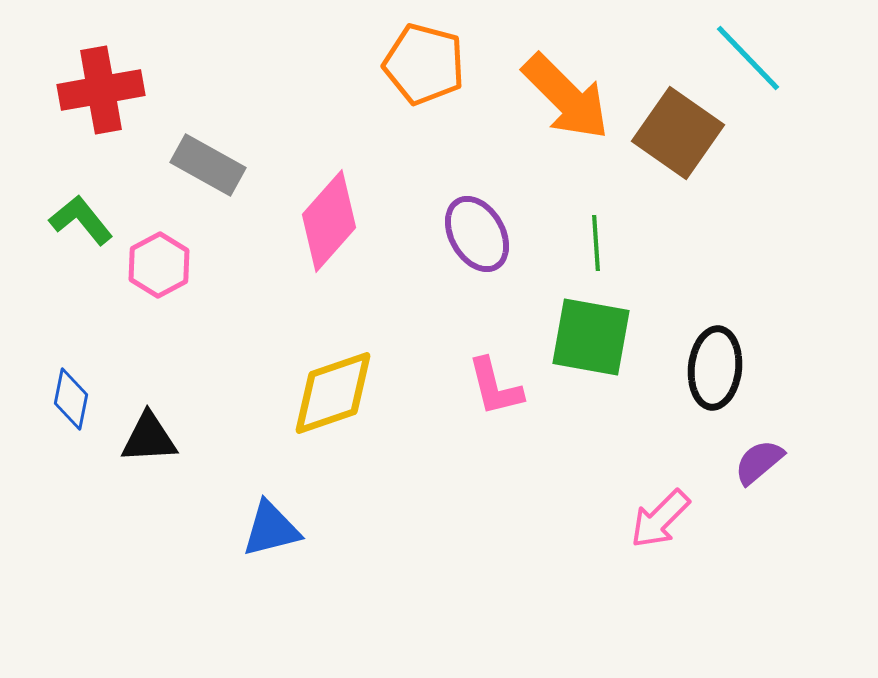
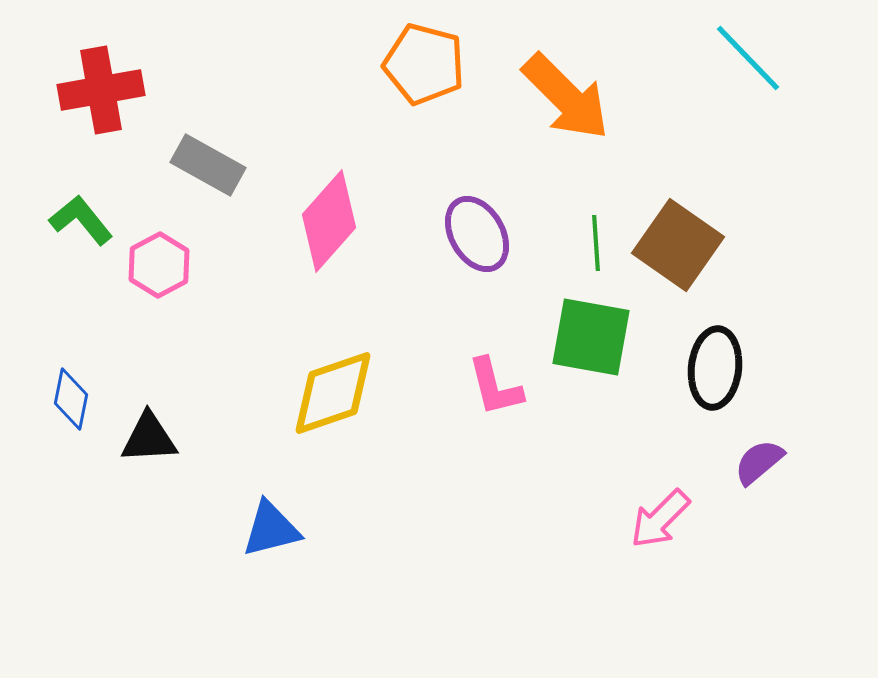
brown square: moved 112 px down
